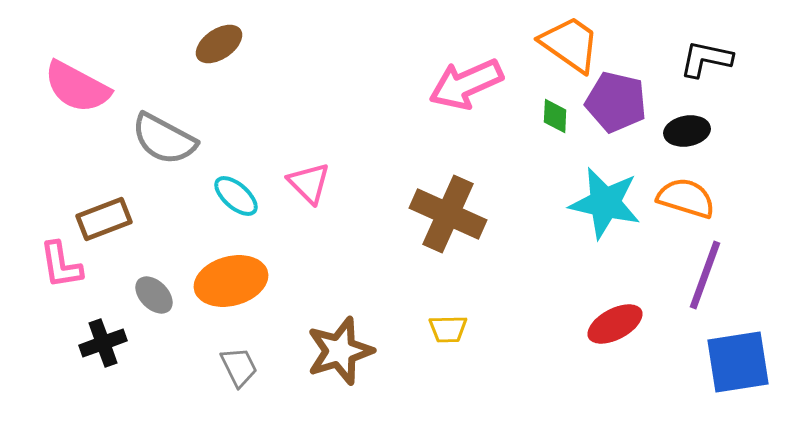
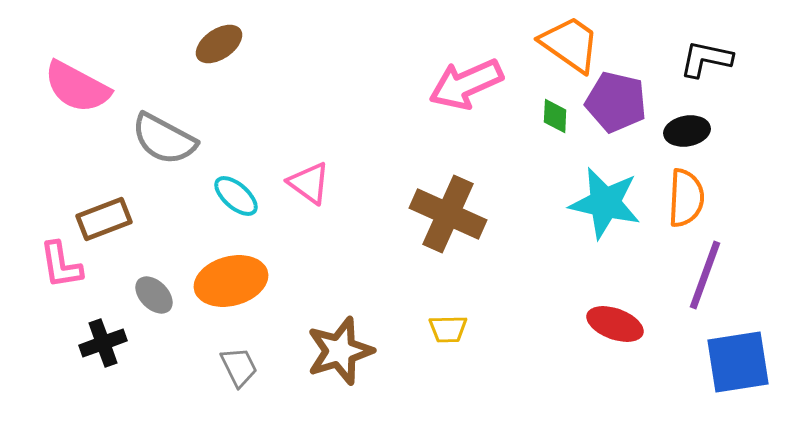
pink triangle: rotated 9 degrees counterclockwise
orange semicircle: rotated 76 degrees clockwise
red ellipse: rotated 48 degrees clockwise
